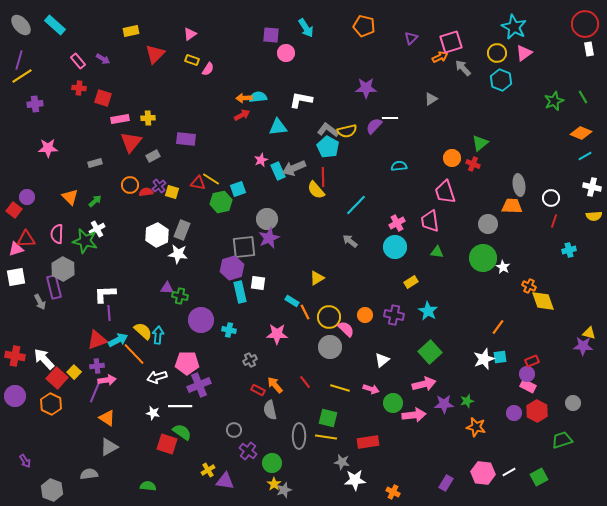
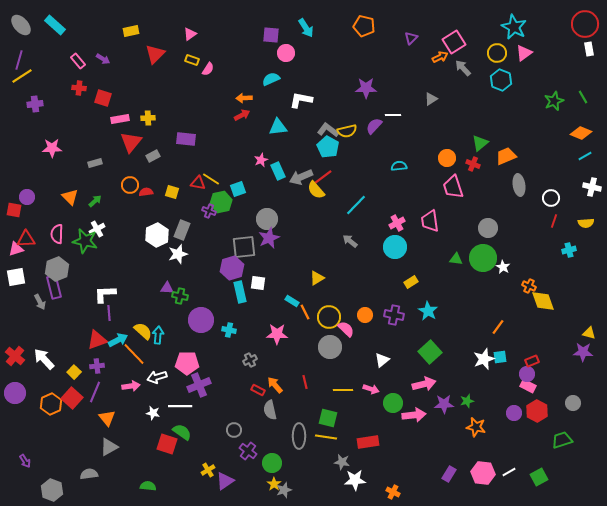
pink square at (451, 42): moved 3 px right; rotated 15 degrees counterclockwise
cyan semicircle at (258, 97): moved 13 px right, 18 px up; rotated 18 degrees counterclockwise
white line at (390, 118): moved 3 px right, 3 px up
pink star at (48, 148): moved 4 px right
orange circle at (452, 158): moved 5 px left
gray arrow at (294, 168): moved 7 px right, 9 px down
red line at (323, 177): rotated 54 degrees clockwise
purple cross at (159, 186): moved 50 px right, 25 px down; rotated 32 degrees counterclockwise
pink trapezoid at (445, 192): moved 8 px right, 5 px up
orange trapezoid at (512, 206): moved 6 px left, 50 px up; rotated 25 degrees counterclockwise
red square at (14, 210): rotated 28 degrees counterclockwise
yellow semicircle at (594, 216): moved 8 px left, 7 px down
gray circle at (488, 224): moved 4 px down
green triangle at (437, 252): moved 19 px right, 7 px down
white star at (178, 254): rotated 24 degrees counterclockwise
gray hexagon at (63, 269): moved 6 px left; rotated 10 degrees clockwise
purple star at (583, 346): moved 6 px down
red cross at (15, 356): rotated 30 degrees clockwise
red square at (57, 378): moved 15 px right, 20 px down
pink arrow at (107, 380): moved 24 px right, 6 px down
red line at (305, 382): rotated 24 degrees clockwise
yellow line at (340, 388): moved 3 px right, 2 px down; rotated 18 degrees counterclockwise
purple circle at (15, 396): moved 3 px up
orange hexagon at (51, 404): rotated 10 degrees clockwise
orange triangle at (107, 418): rotated 18 degrees clockwise
purple triangle at (225, 481): rotated 42 degrees counterclockwise
purple rectangle at (446, 483): moved 3 px right, 9 px up
